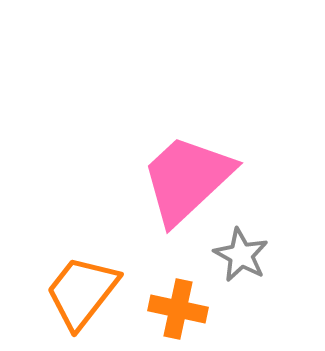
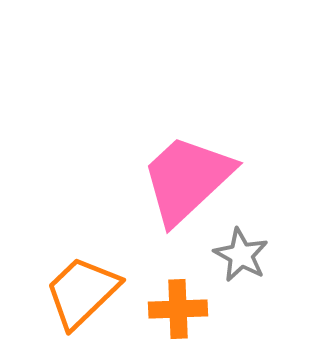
orange trapezoid: rotated 8 degrees clockwise
orange cross: rotated 14 degrees counterclockwise
